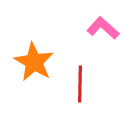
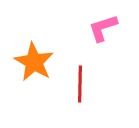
pink L-shape: rotated 60 degrees counterclockwise
